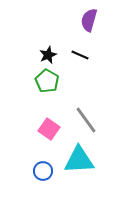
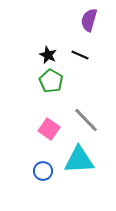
black star: rotated 24 degrees counterclockwise
green pentagon: moved 4 px right
gray line: rotated 8 degrees counterclockwise
